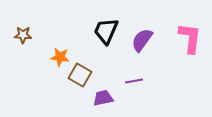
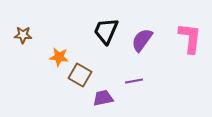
orange star: moved 1 px left
